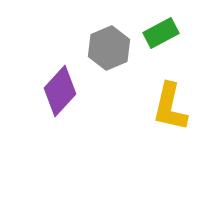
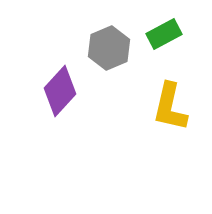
green rectangle: moved 3 px right, 1 px down
